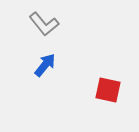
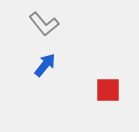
red square: rotated 12 degrees counterclockwise
